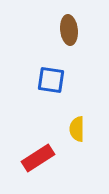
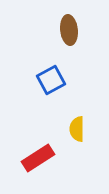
blue square: rotated 36 degrees counterclockwise
